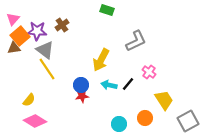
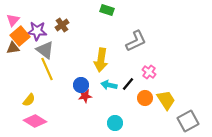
pink triangle: moved 1 px down
brown triangle: moved 1 px left
yellow arrow: rotated 20 degrees counterclockwise
yellow line: rotated 10 degrees clockwise
red star: moved 3 px right
yellow trapezoid: moved 2 px right
orange circle: moved 20 px up
cyan circle: moved 4 px left, 1 px up
